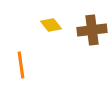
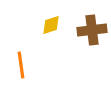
yellow diamond: rotated 70 degrees counterclockwise
